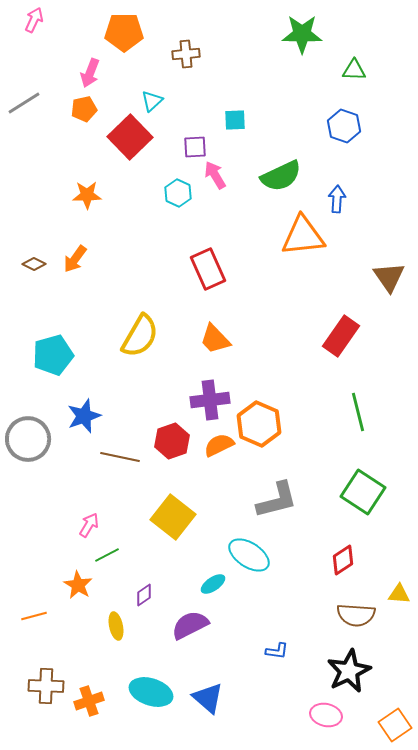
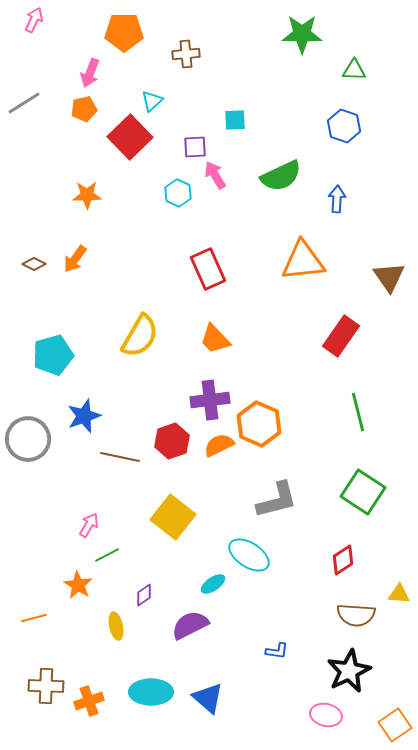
orange triangle at (303, 236): moved 25 px down
orange line at (34, 616): moved 2 px down
cyan ellipse at (151, 692): rotated 18 degrees counterclockwise
